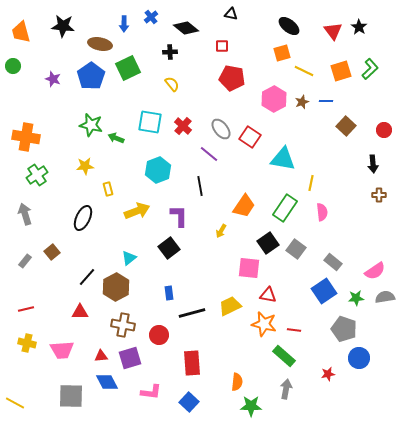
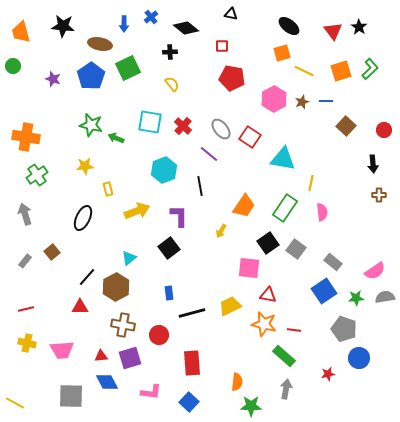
cyan hexagon at (158, 170): moved 6 px right
red triangle at (80, 312): moved 5 px up
